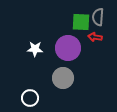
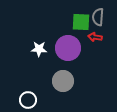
white star: moved 4 px right
gray circle: moved 3 px down
white circle: moved 2 px left, 2 px down
